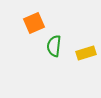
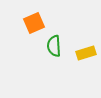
green semicircle: rotated 10 degrees counterclockwise
